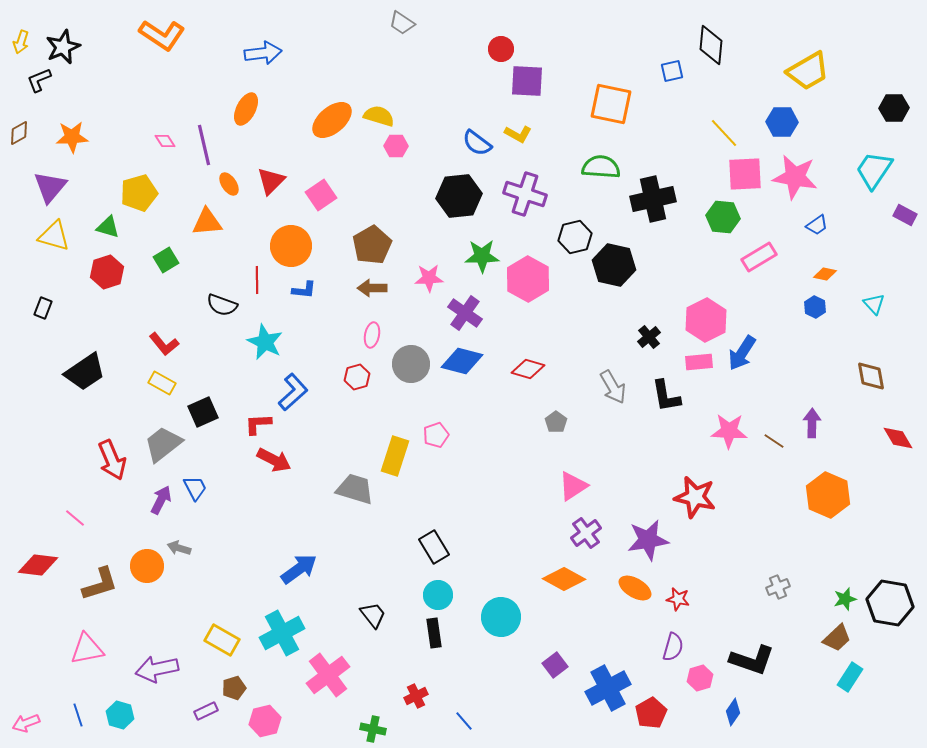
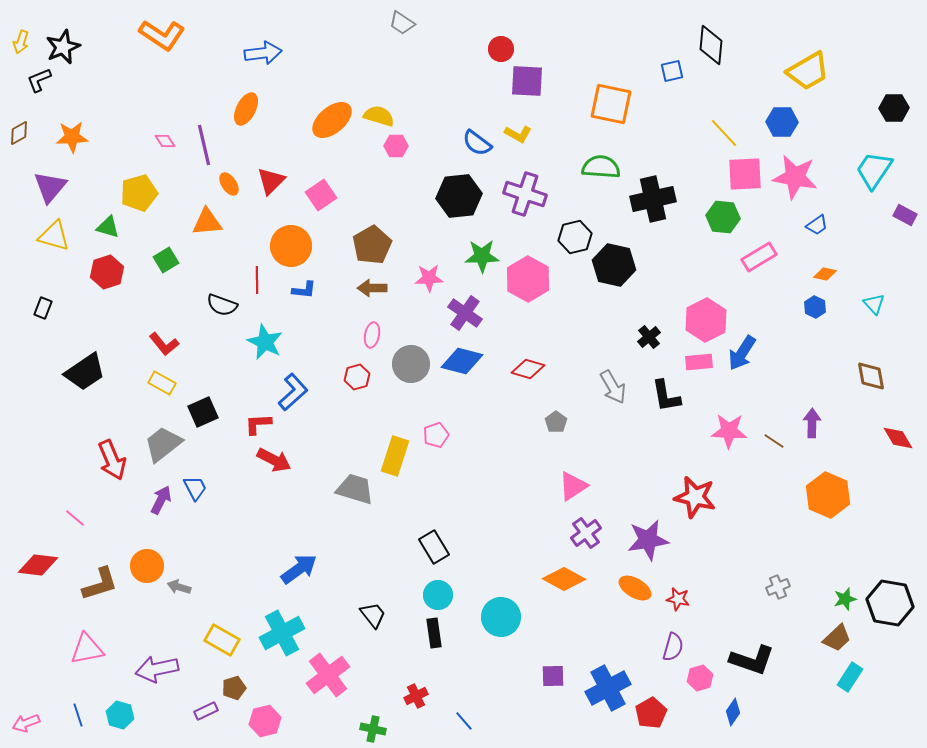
gray arrow at (179, 548): moved 39 px down
purple square at (555, 665): moved 2 px left, 11 px down; rotated 35 degrees clockwise
